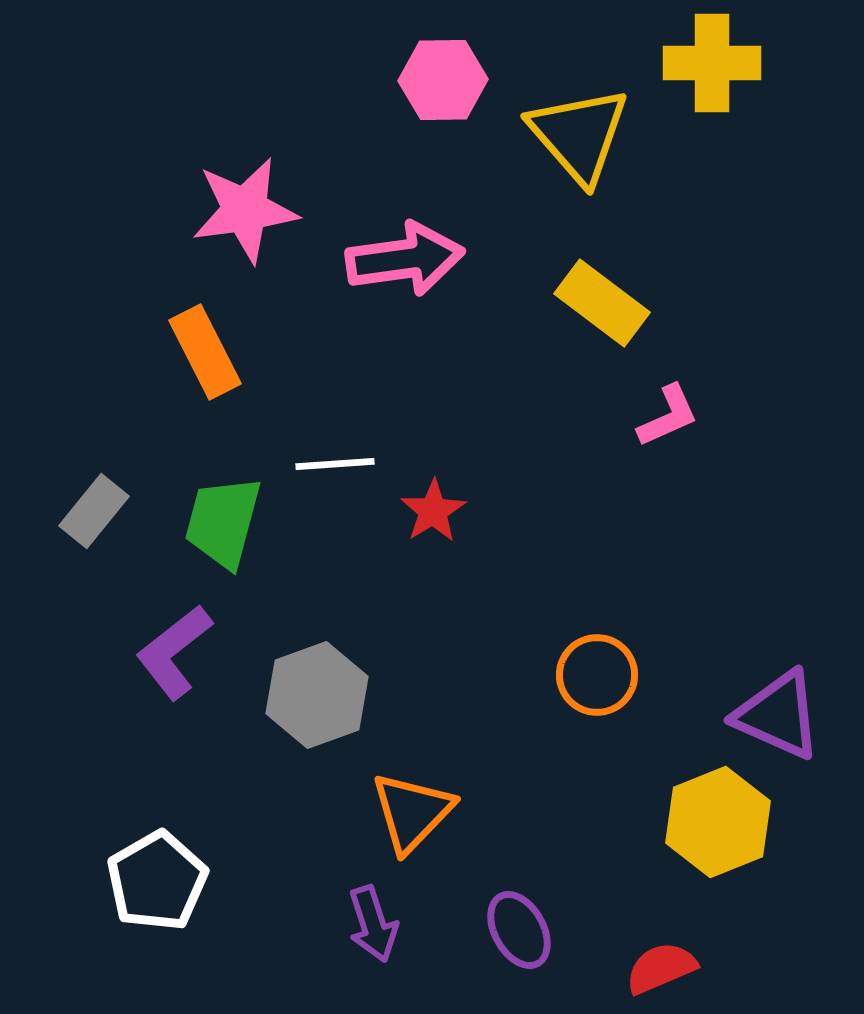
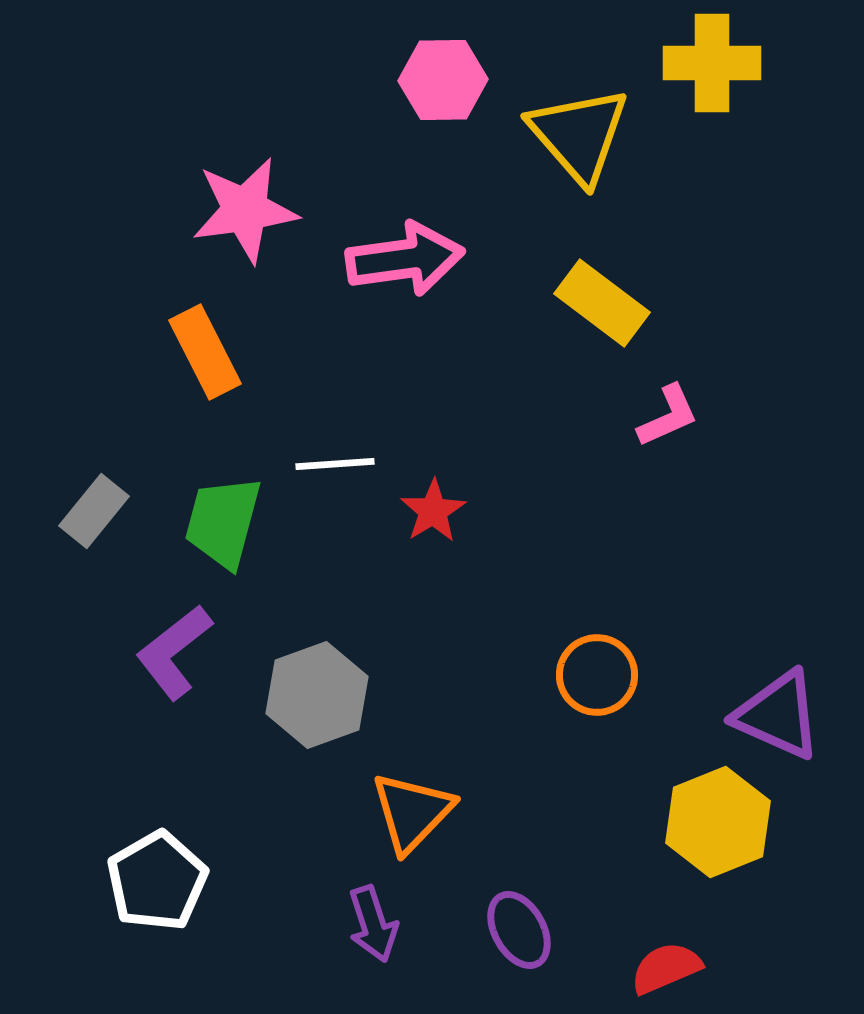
red semicircle: moved 5 px right
